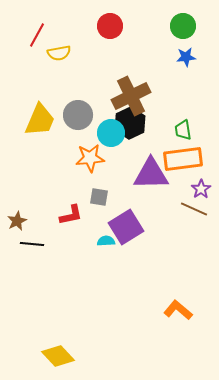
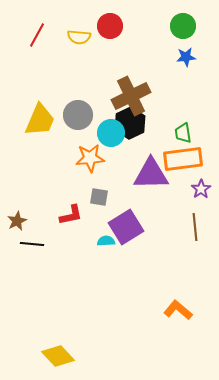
yellow semicircle: moved 20 px right, 16 px up; rotated 15 degrees clockwise
green trapezoid: moved 3 px down
brown line: moved 1 px right, 18 px down; rotated 60 degrees clockwise
